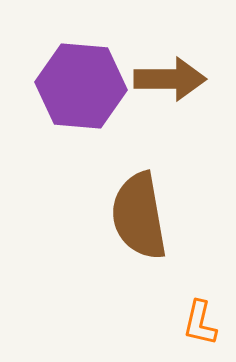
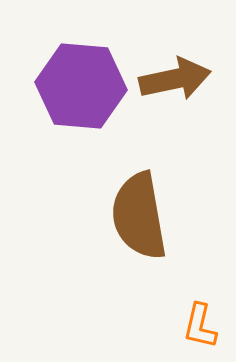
brown arrow: moved 5 px right; rotated 12 degrees counterclockwise
orange L-shape: moved 3 px down
